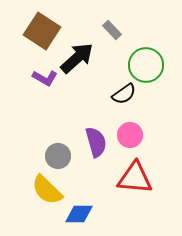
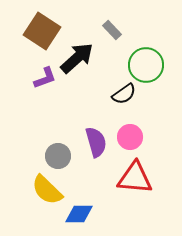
purple L-shape: rotated 50 degrees counterclockwise
pink circle: moved 2 px down
